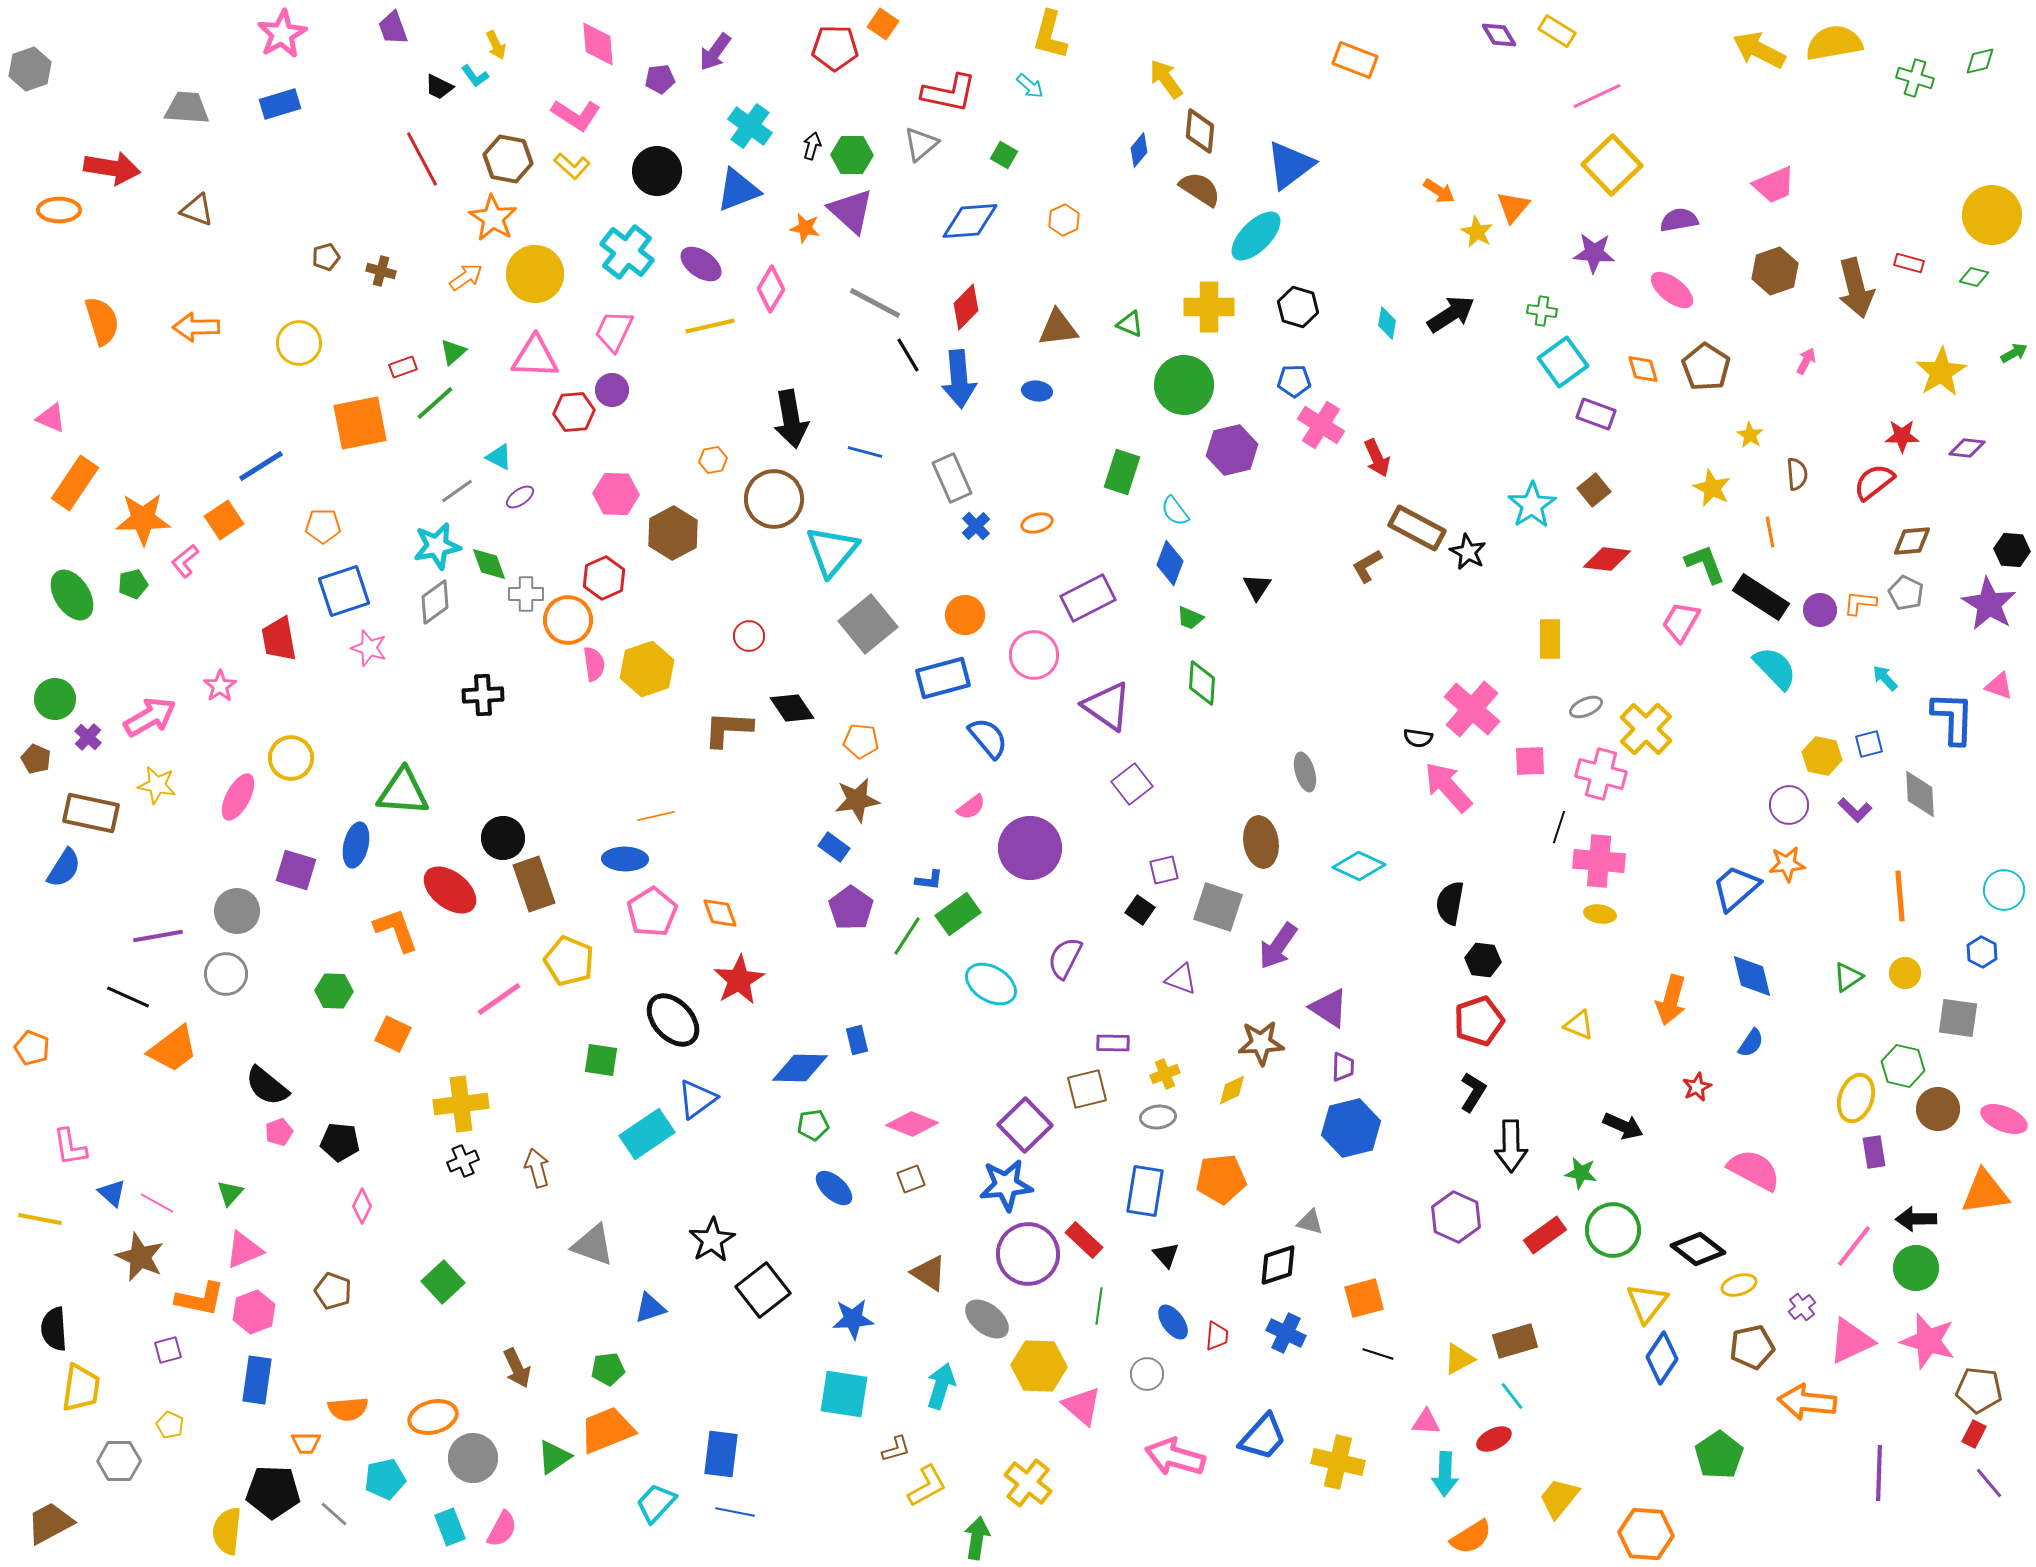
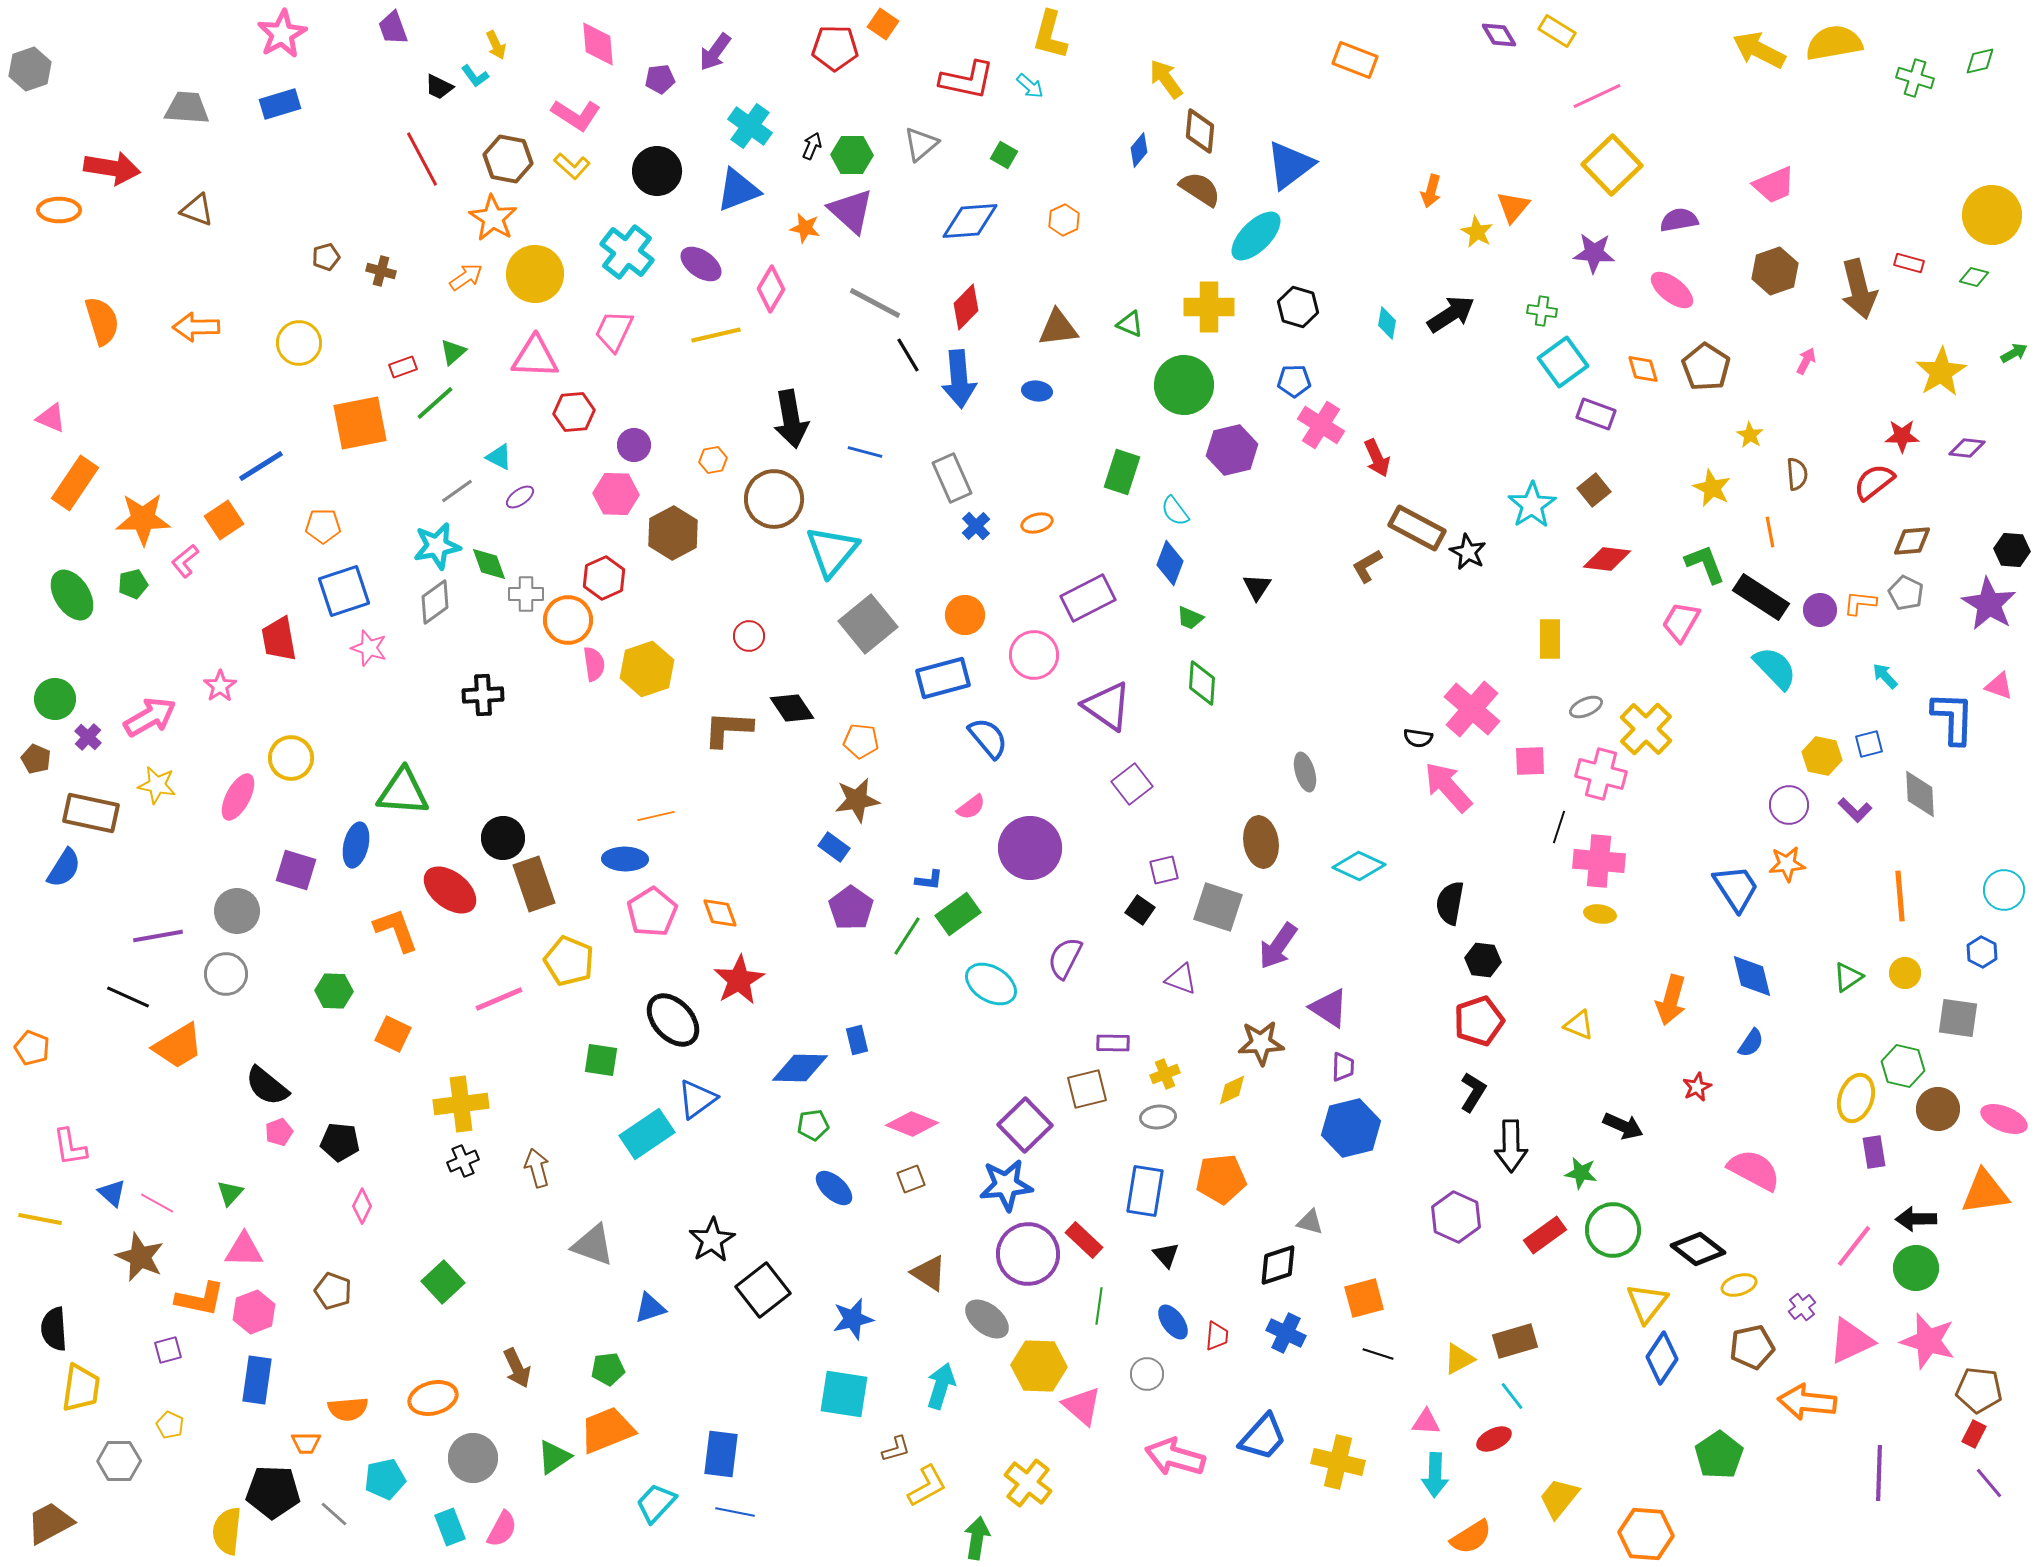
red L-shape at (949, 93): moved 18 px right, 13 px up
black arrow at (812, 146): rotated 8 degrees clockwise
orange arrow at (1439, 191): moved 8 px left; rotated 72 degrees clockwise
brown arrow at (1856, 288): moved 3 px right, 1 px down
yellow line at (710, 326): moved 6 px right, 9 px down
purple circle at (612, 390): moved 22 px right, 55 px down
cyan arrow at (1885, 678): moved 2 px up
blue trapezoid at (1736, 888): rotated 98 degrees clockwise
pink line at (499, 999): rotated 12 degrees clockwise
orange trapezoid at (173, 1049): moved 5 px right, 3 px up; rotated 6 degrees clockwise
pink triangle at (244, 1250): rotated 24 degrees clockwise
blue star at (853, 1319): rotated 9 degrees counterclockwise
orange ellipse at (433, 1417): moved 19 px up
cyan arrow at (1445, 1474): moved 10 px left, 1 px down
